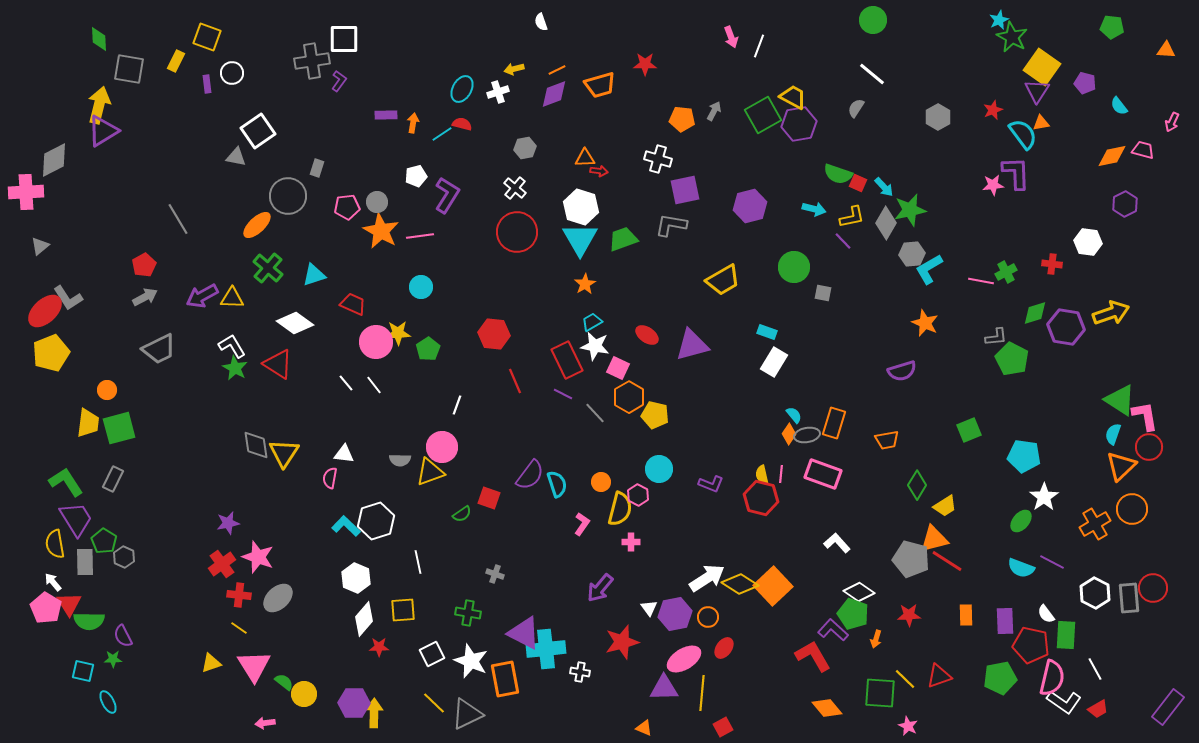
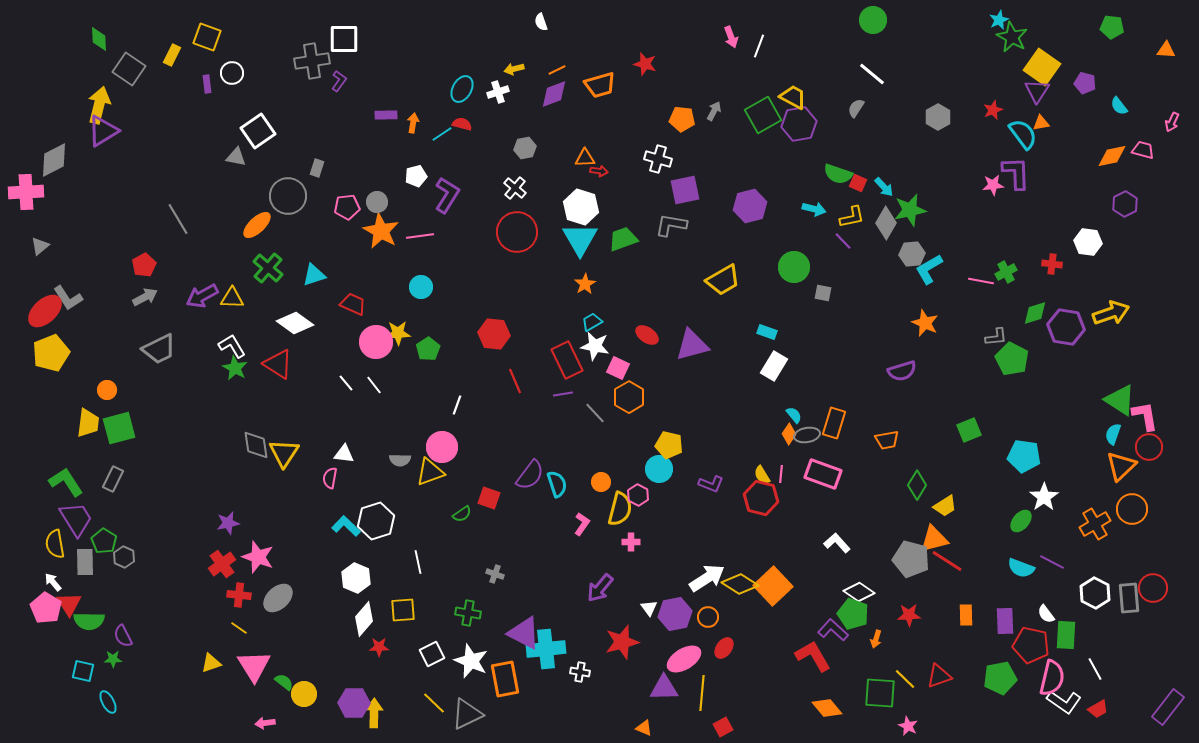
yellow rectangle at (176, 61): moved 4 px left, 6 px up
red star at (645, 64): rotated 15 degrees clockwise
gray square at (129, 69): rotated 24 degrees clockwise
white rectangle at (774, 362): moved 4 px down
purple line at (563, 394): rotated 36 degrees counterclockwise
yellow pentagon at (655, 415): moved 14 px right, 30 px down
yellow semicircle at (762, 475): rotated 18 degrees counterclockwise
